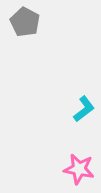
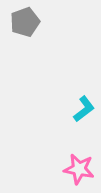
gray pentagon: rotated 24 degrees clockwise
